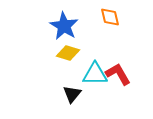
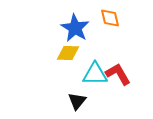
orange diamond: moved 1 px down
blue star: moved 11 px right, 2 px down
yellow diamond: rotated 15 degrees counterclockwise
black triangle: moved 5 px right, 7 px down
